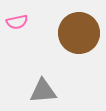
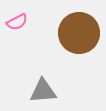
pink semicircle: rotated 15 degrees counterclockwise
